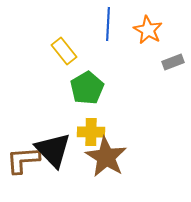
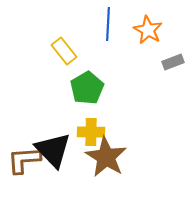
brown L-shape: moved 1 px right
